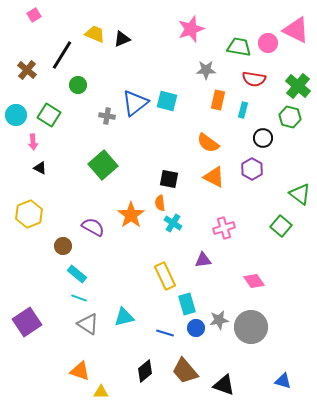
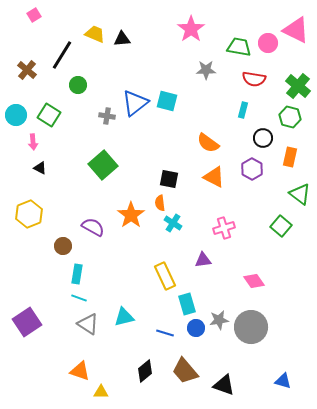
pink star at (191, 29): rotated 16 degrees counterclockwise
black triangle at (122, 39): rotated 18 degrees clockwise
orange rectangle at (218, 100): moved 72 px right, 57 px down
cyan rectangle at (77, 274): rotated 60 degrees clockwise
